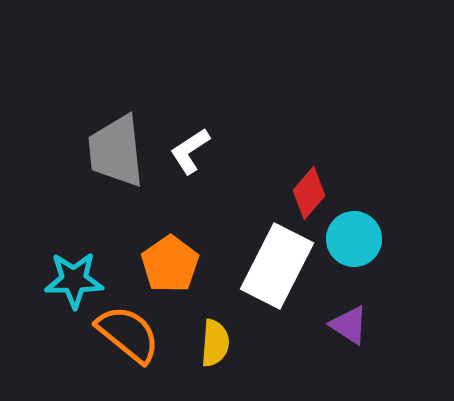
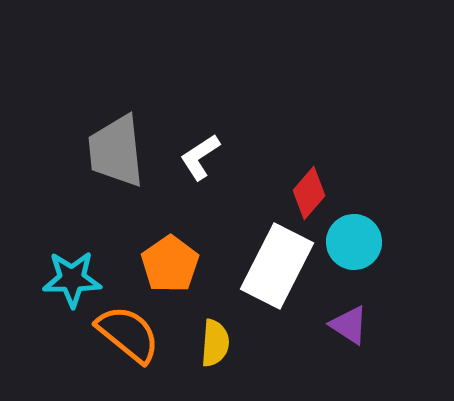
white L-shape: moved 10 px right, 6 px down
cyan circle: moved 3 px down
cyan star: moved 2 px left, 1 px up
